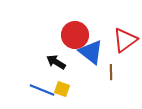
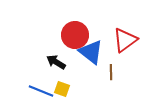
blue line: moved 1 px left, 1 px down
